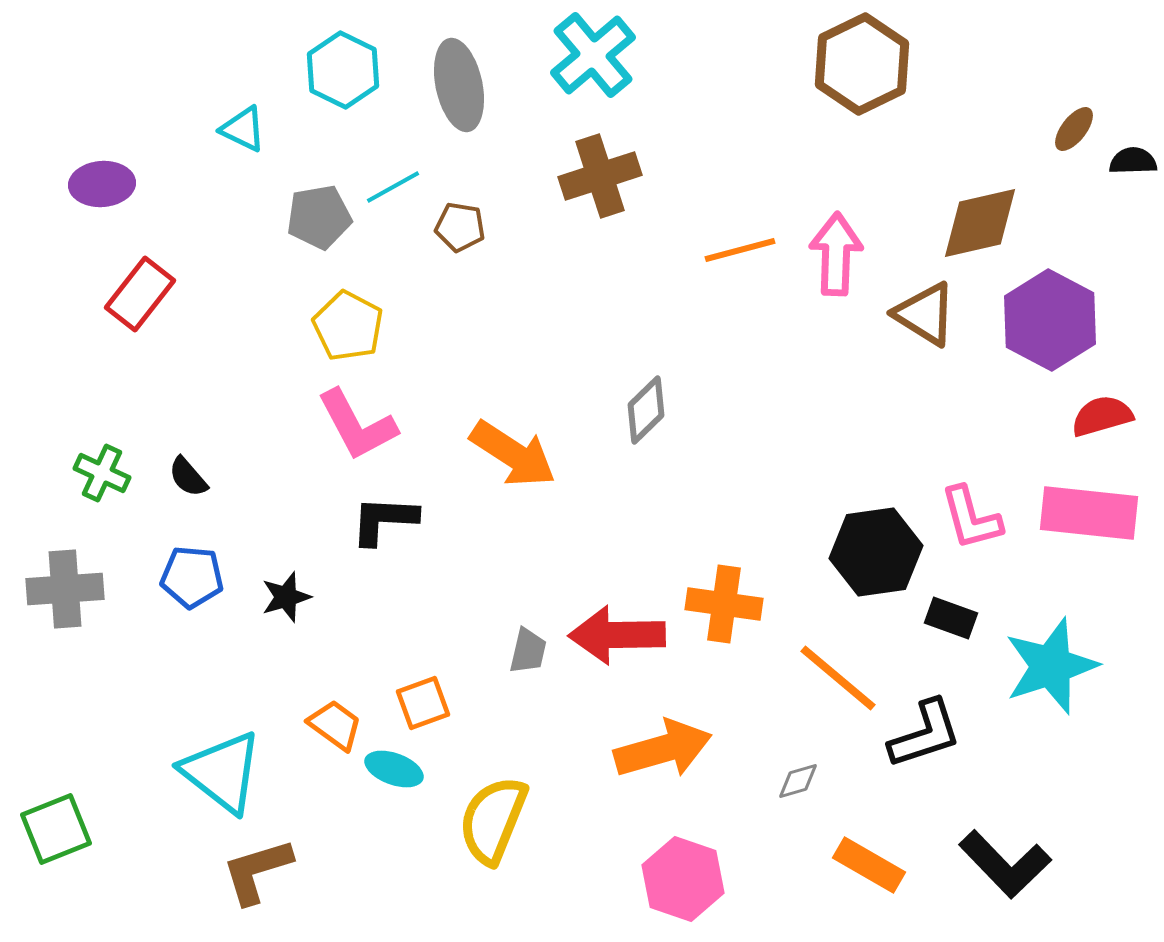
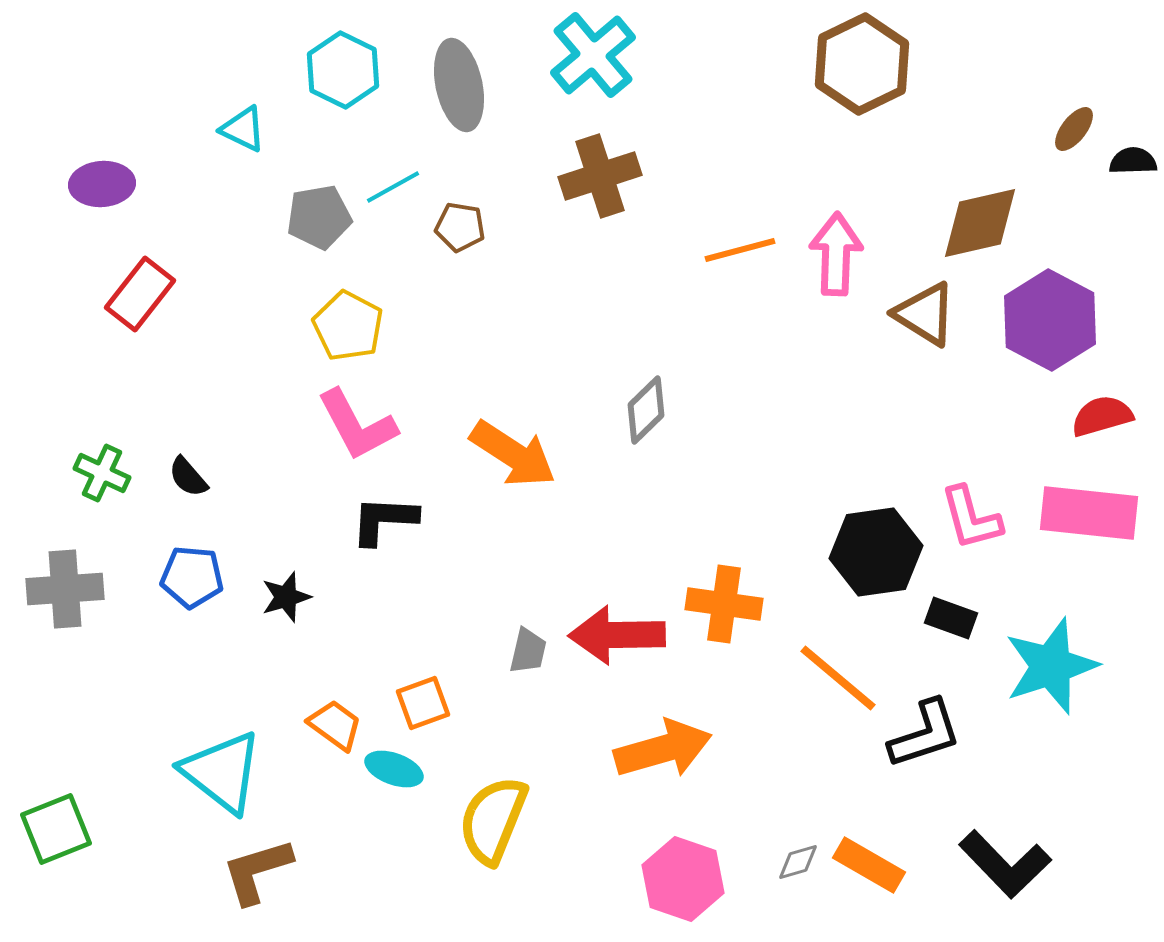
gray diamond at (798, 781): moved 81 px down
